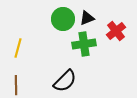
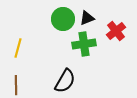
black semicircle: rotated 15 degrees counterclockwise
